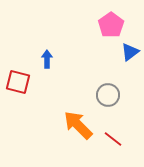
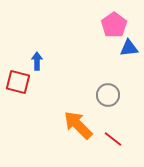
pink pentagon: moved 3 px right
blue triangle: moved 1 px left, 4 px up; rotated 30 degrees clockwise
blue arrow: moved 10 px left, 2 px down
